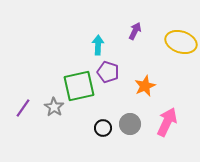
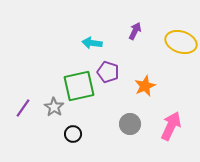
cyan arrow: moved 6 px left, 2 px up; rotated 84 degrees counterclockwise
pink arrow: moved 4 px right, 4 px down
black circle: moved 30 px left, 6 px down
